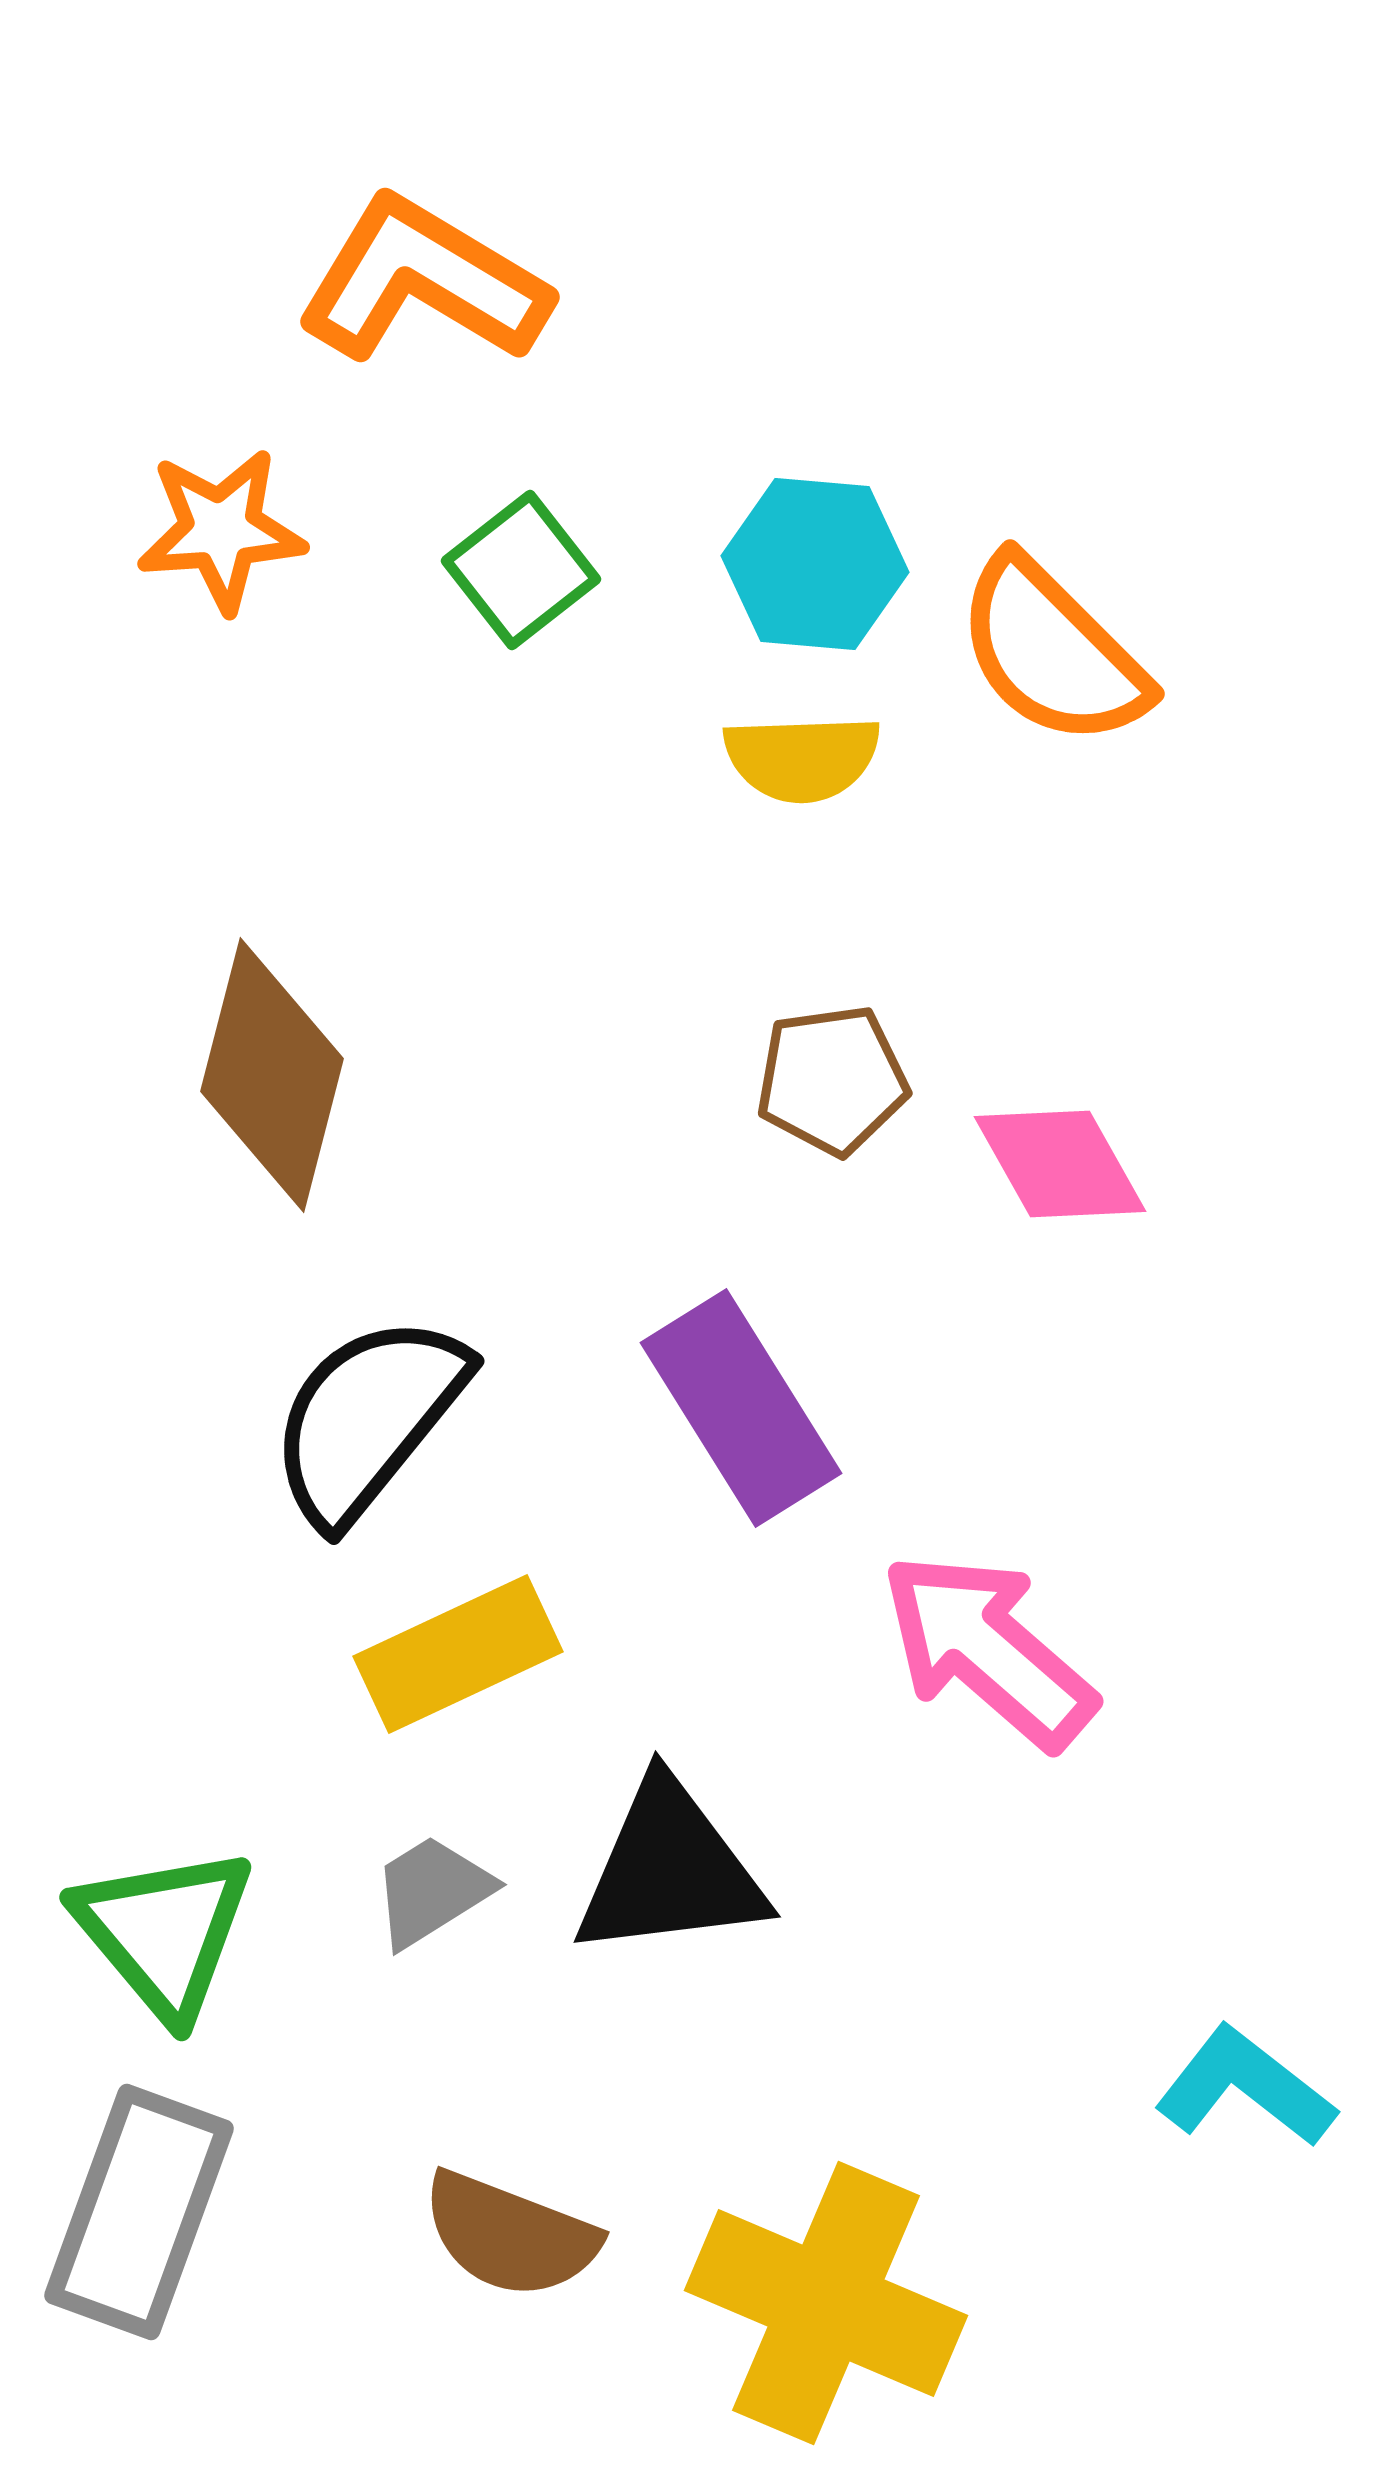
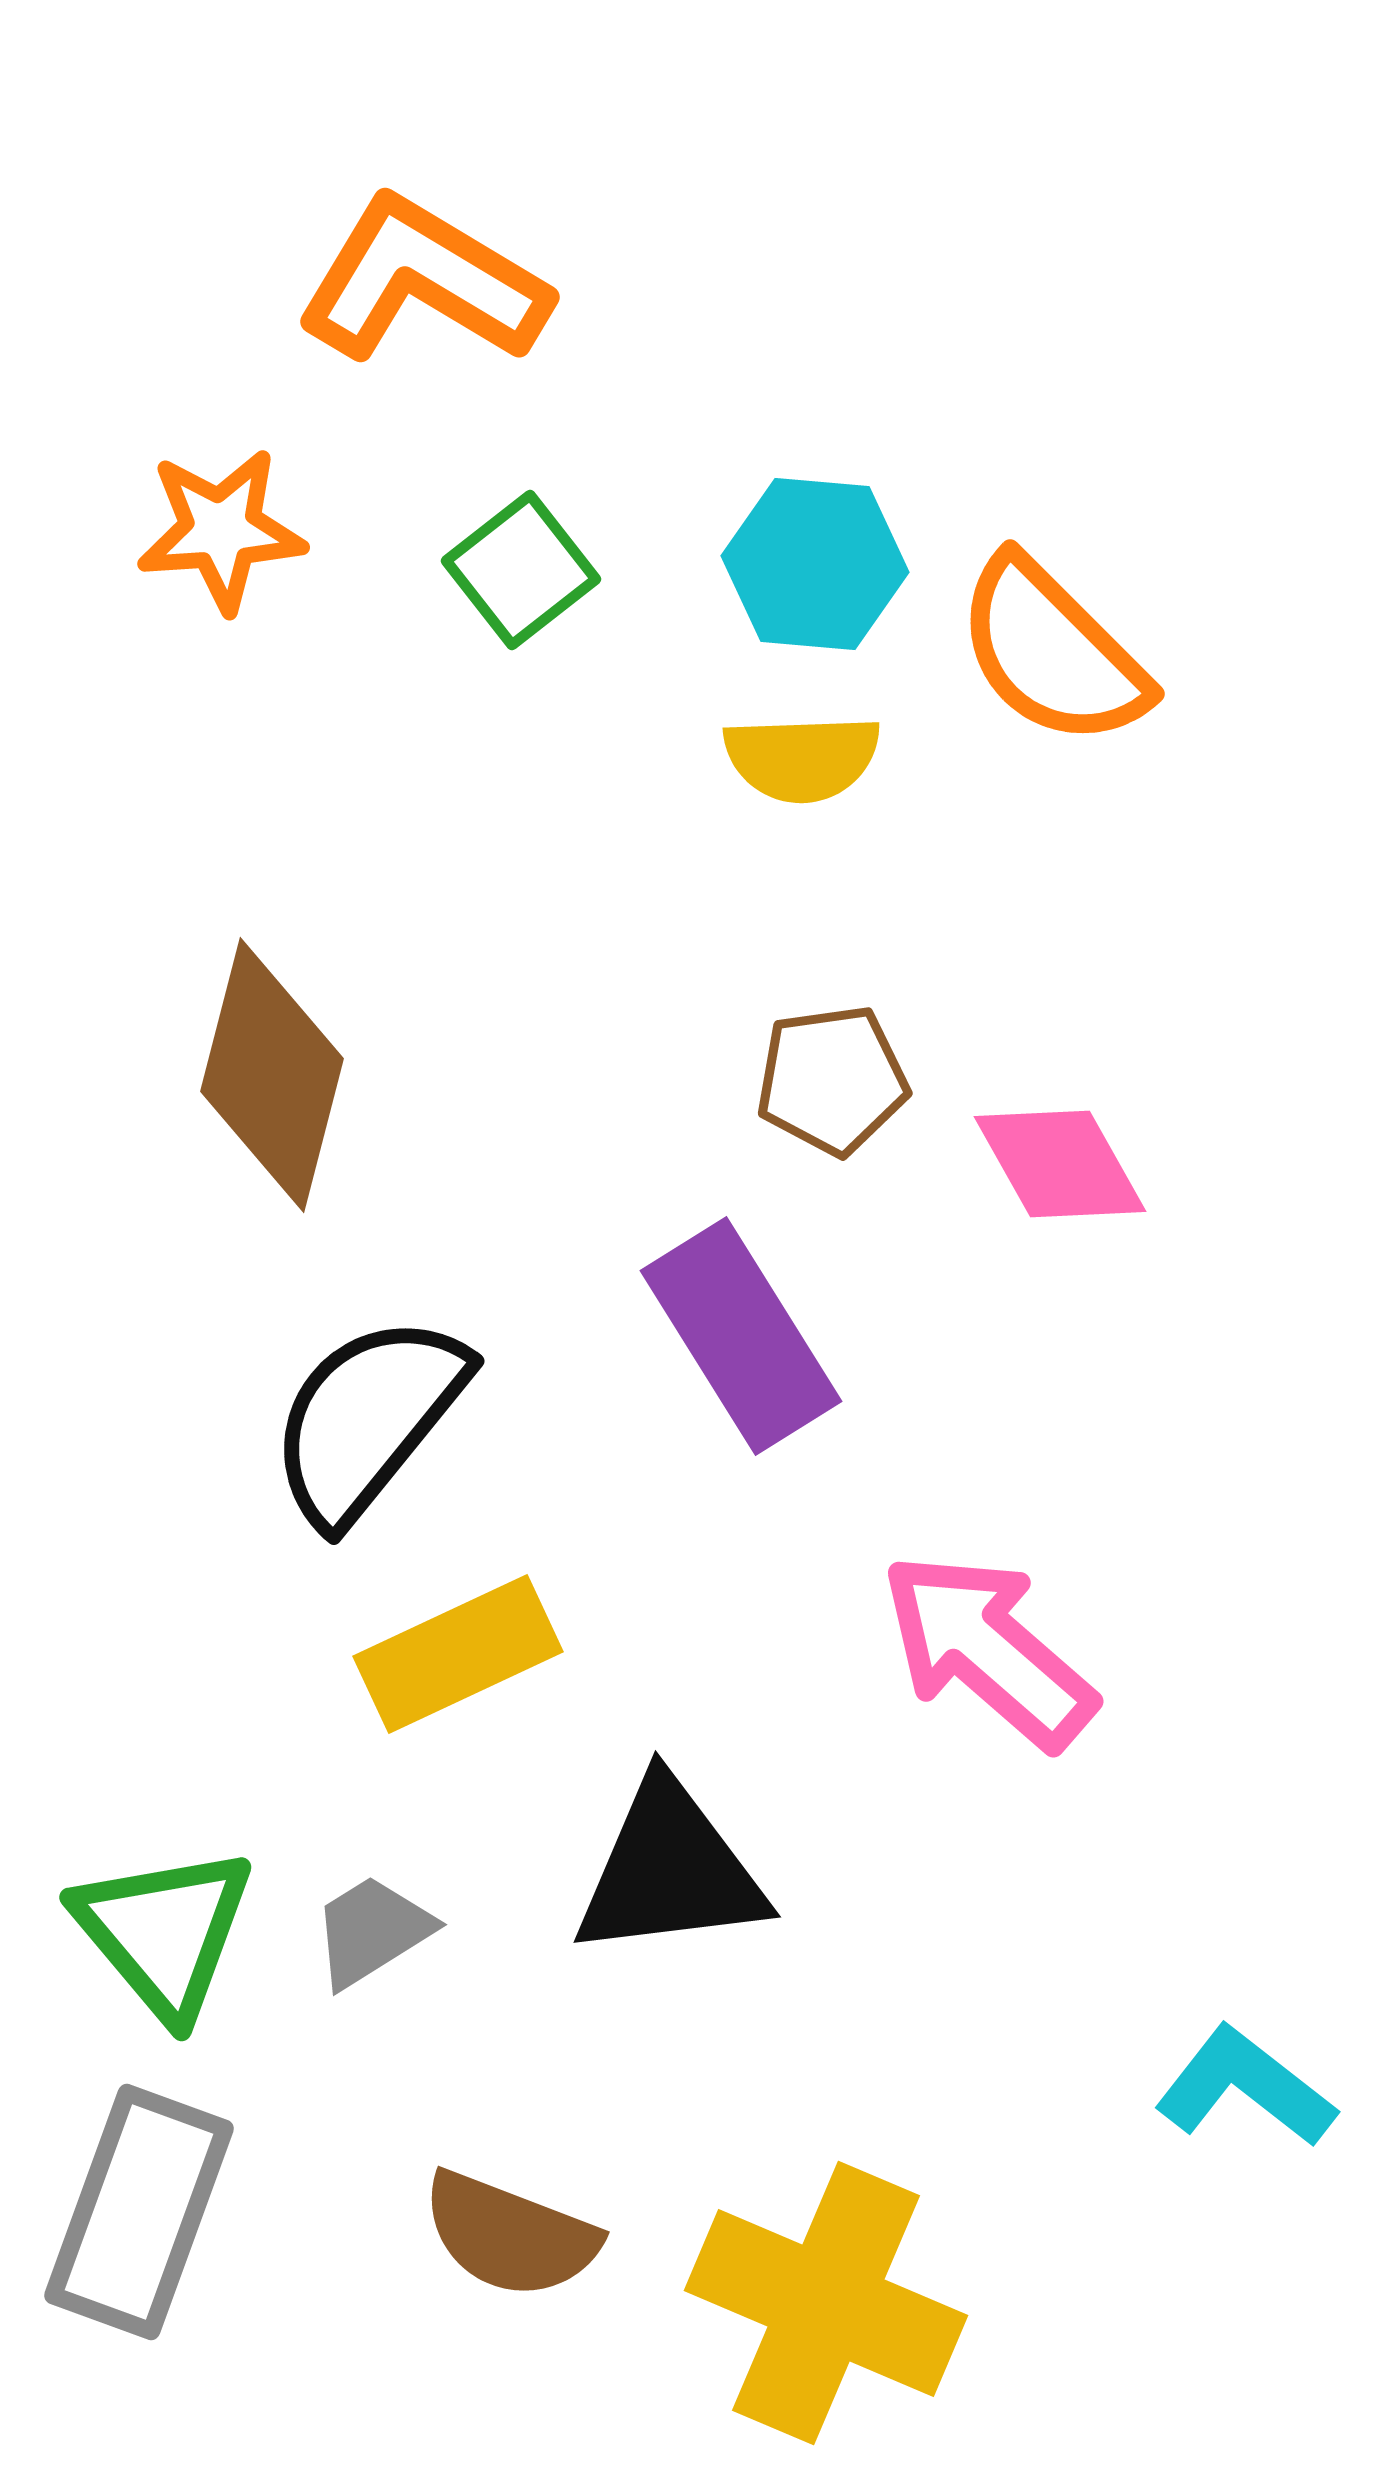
purple rectangle: moved 72 px up
gray trapezoid: moved 60 px left, 40 px down
